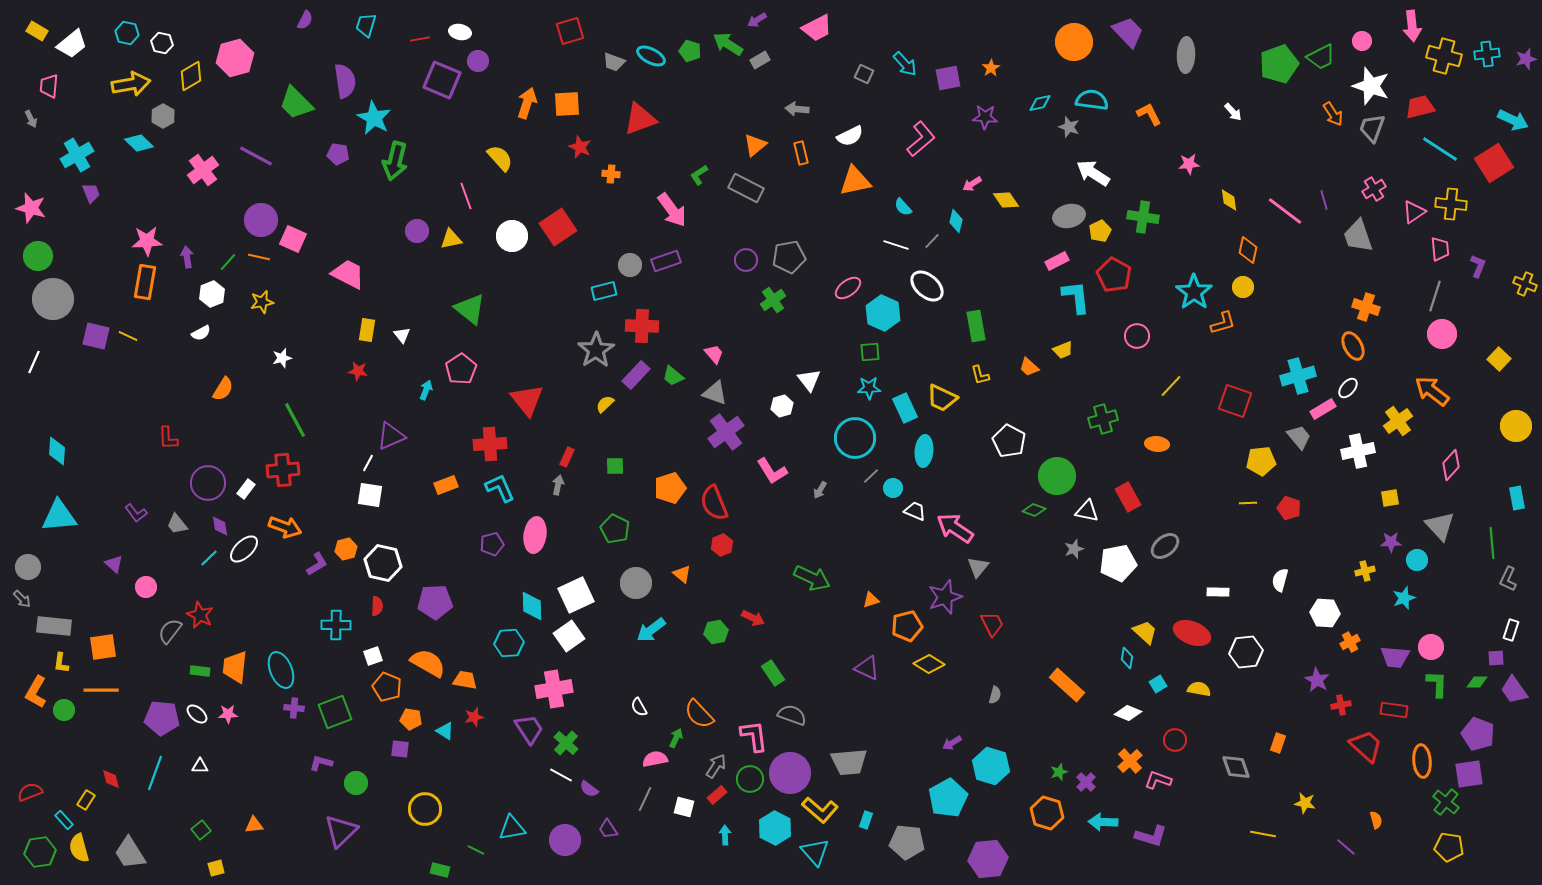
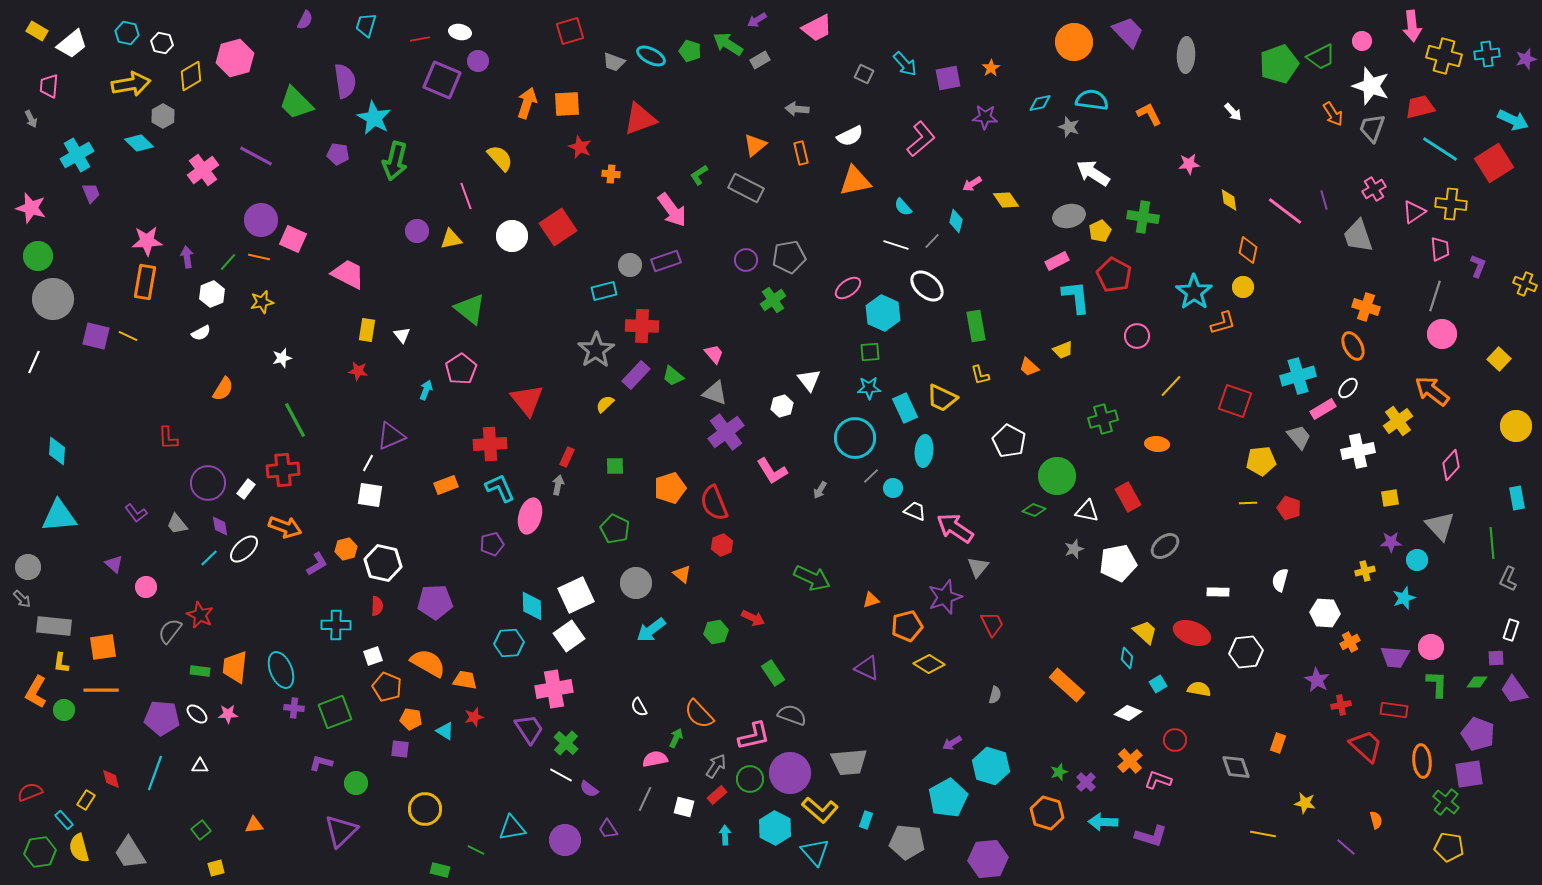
pink ellipse at (535, 535): moved 5 px left, 19 px up; rotated 8 degrees clockwise
pink L-shape at (754, 736): rotated 84 degrees clockwise
